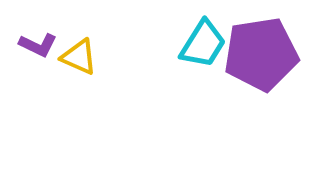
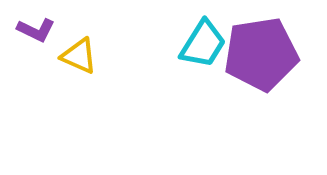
purple L-shape: moved 2 px left, 15 px up
yellow triangle: moved 1 px up
